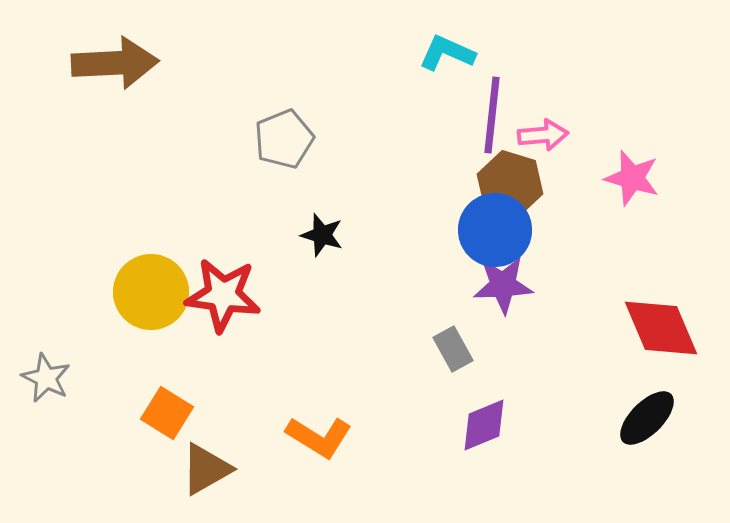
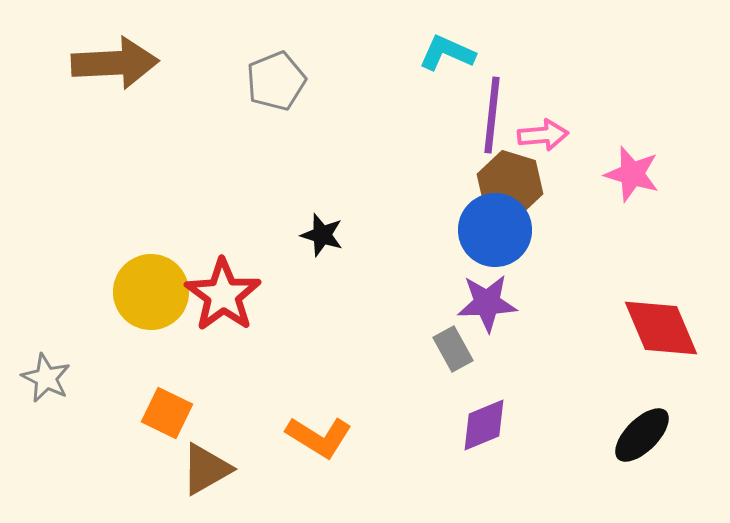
gray pentagon: moved 8 px left, 58 px up
pink star: moved 4 px up
purple star: moved 16 px left, 18 px down
red star: rotated 28 degrees clockwise
orange square: rotated 6 degrees counterclockwise
black ellipse: moved 5 px left, 17 px down
